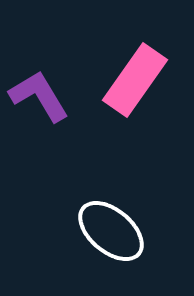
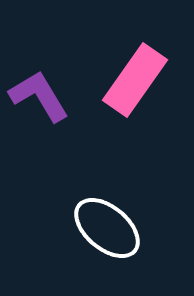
white ellipse: moved 4 px left, 3 px up
